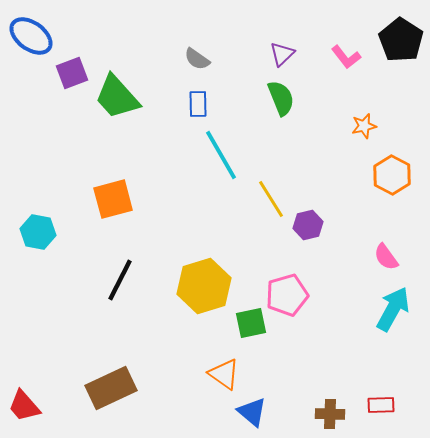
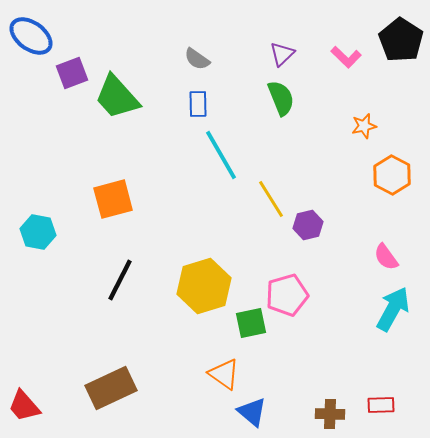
pink L-shape: rotated 8 degrees counterclockwise
